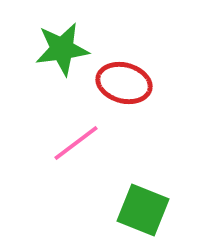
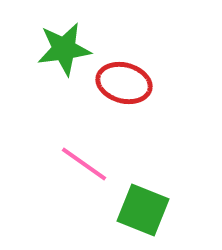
green star: moved 2 px right
pink line: moved 8 px right, 21 px down; rotated 72 degrees clockwise
